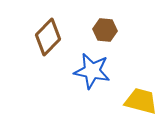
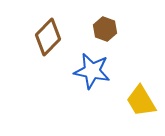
brown hexagon: moved 1 px up; rotated 15 degrees clockwise
yellow trapezoid: rotated 136 degrees counterclockwise
